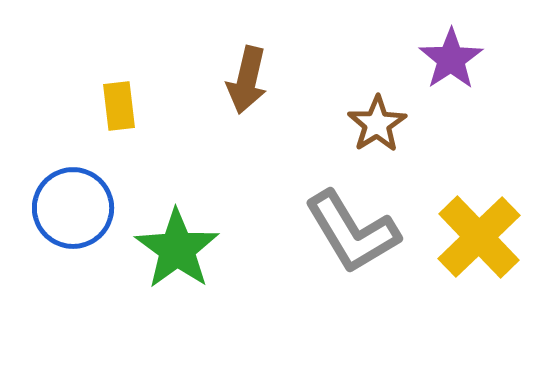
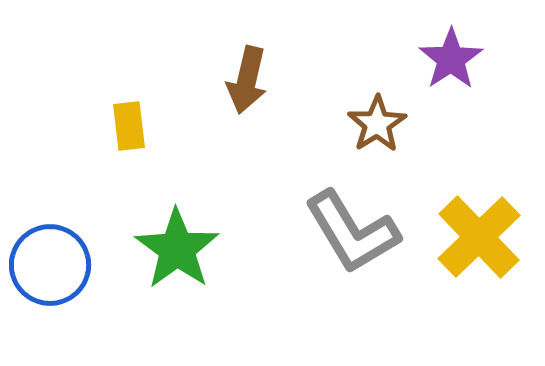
yellow rectangle: moved 10 px right, 20 px down
blue circle: moved 23 px left, 57 px down
